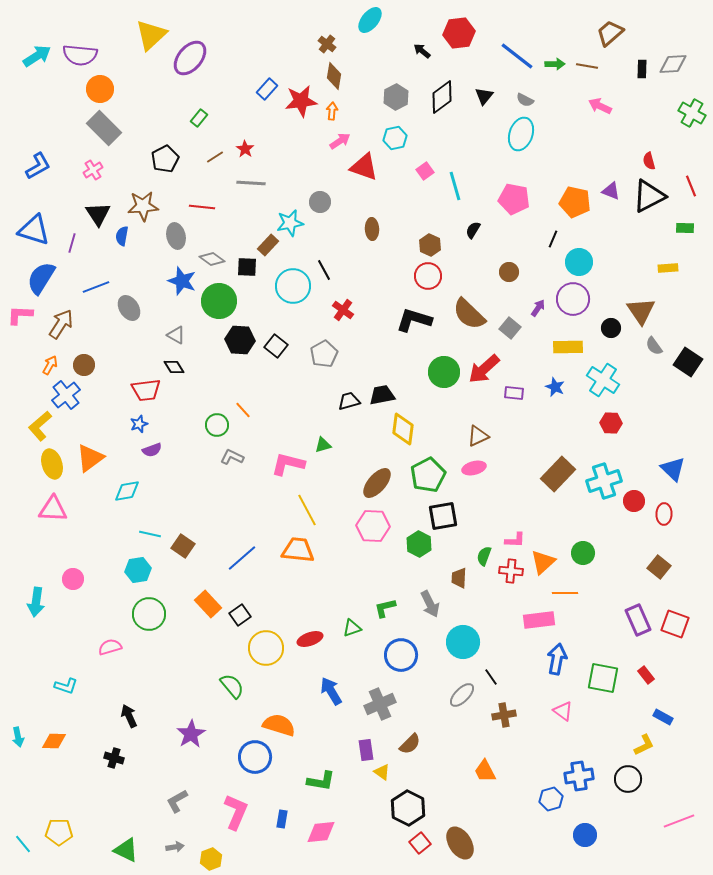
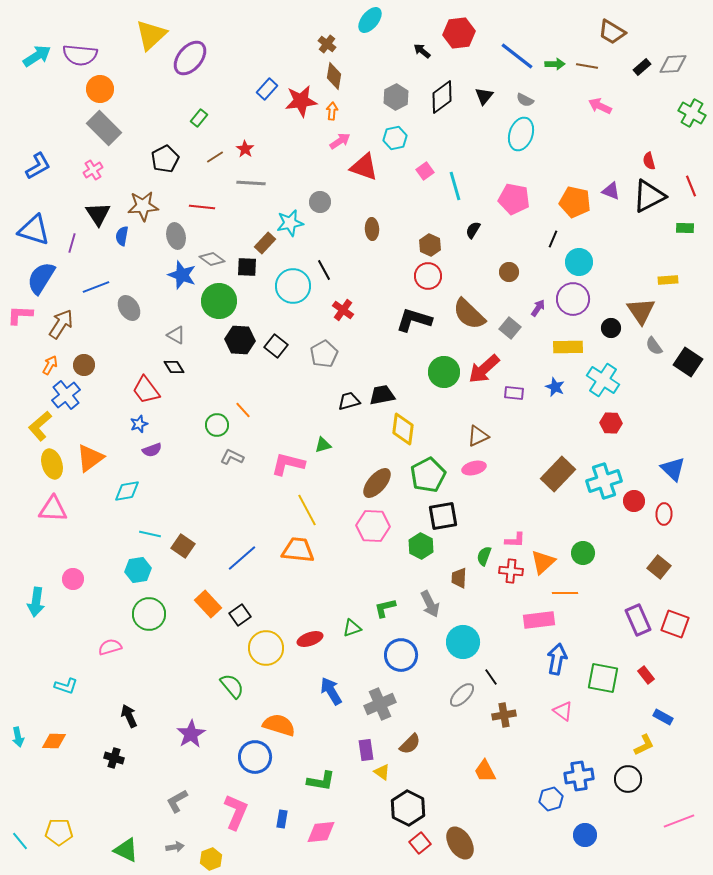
brown trapezoid at (610, 33): moved 2 px right, 1 px up; rotated 108 degrees counterclockwise
black rectangle at (642, 69): moved 2 px up; rotated 48 degrees clockwise
brown rectangle at (268, 245): moved 3 px left, 2 px up
yellow rectangle at (668, 268): moved 12 px down
blue star at (182, 281): moved 6 px up
red trapezoid at (146, 390): rotated 60 degrees clockwise
green hexagon at (419, 544): moved 2 px right, 2 px down
cyan line at (23, 844): moved 3 px left, 3 px up
